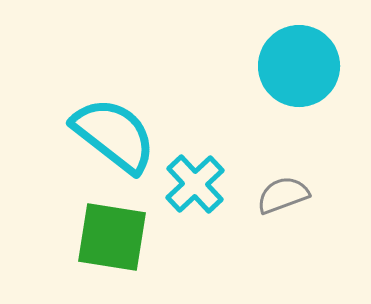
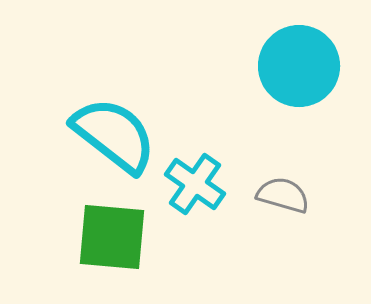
cyan cross: rotated 12 degrees counterclockwise
gray semicircle: rotated 36 degrees clockwise
green square: rotated 4 degrees counterclockwise
